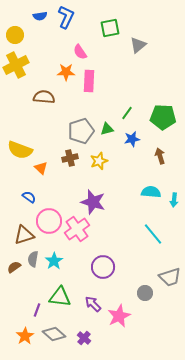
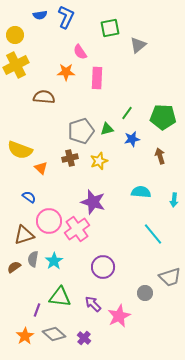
blue semicircle at (40, 16): moved 1 px up
pink rectangle at (89, 81): moved 8 px right, 3 px up
cyan semicircle at (151, 192): moved 10 px left
